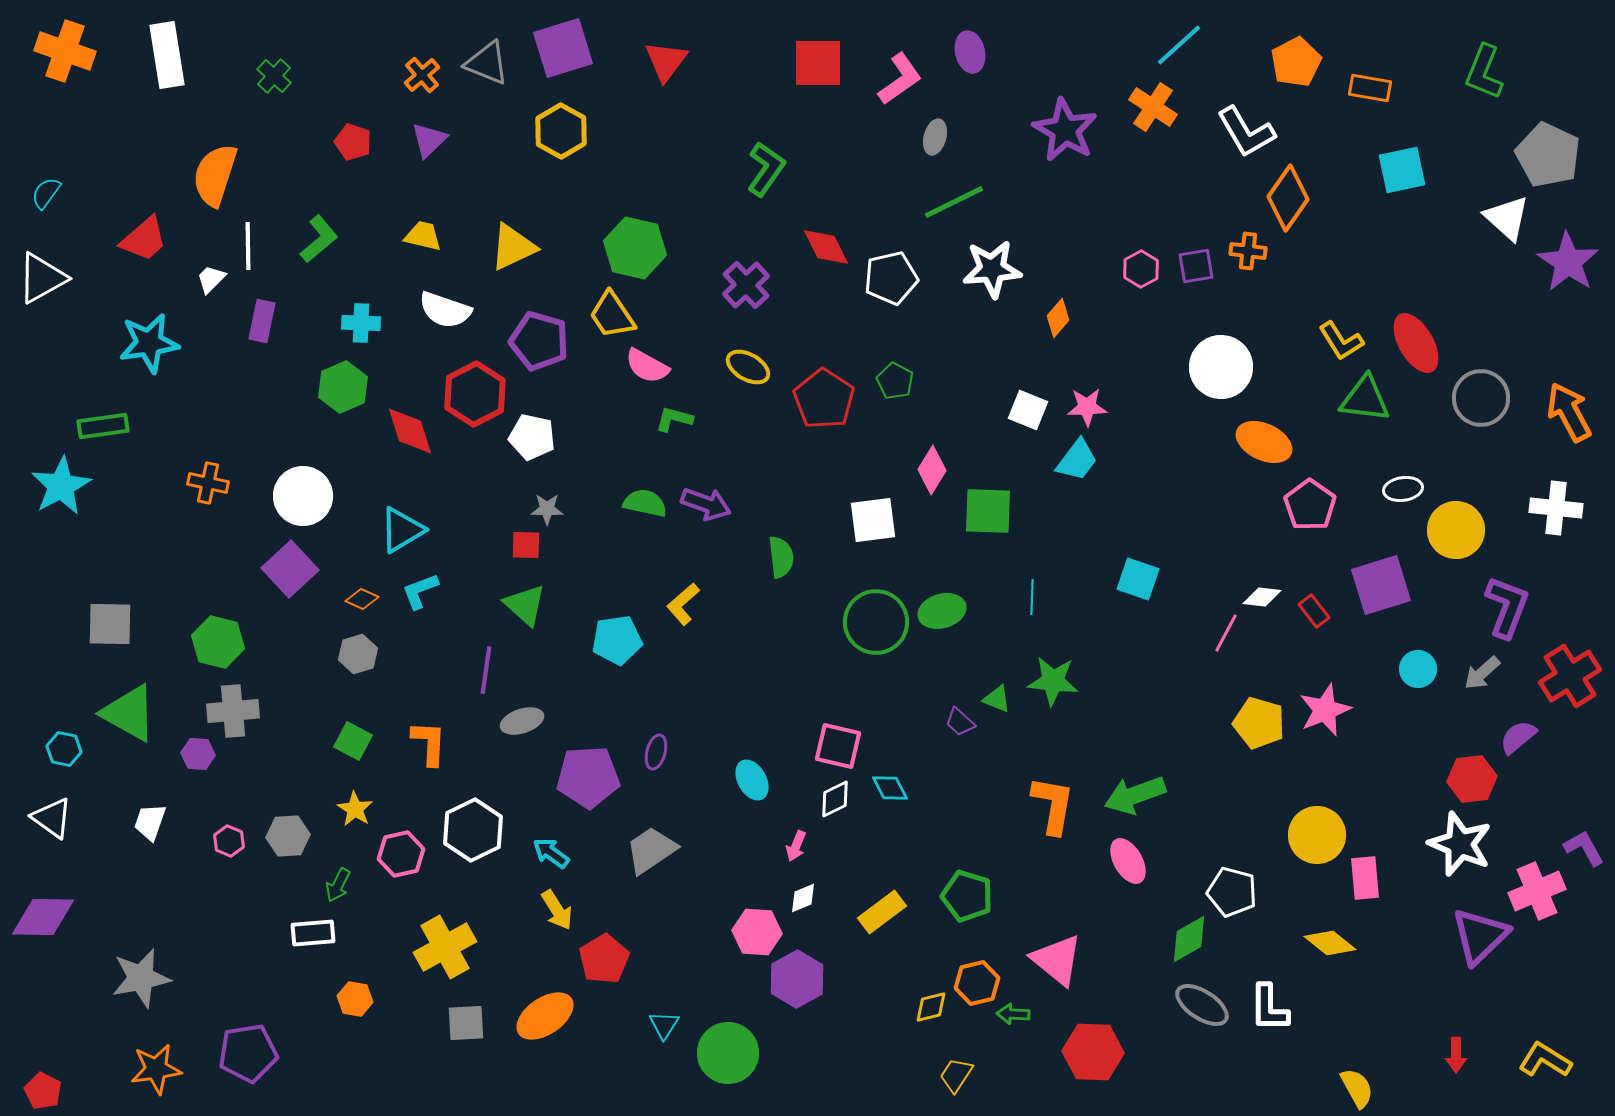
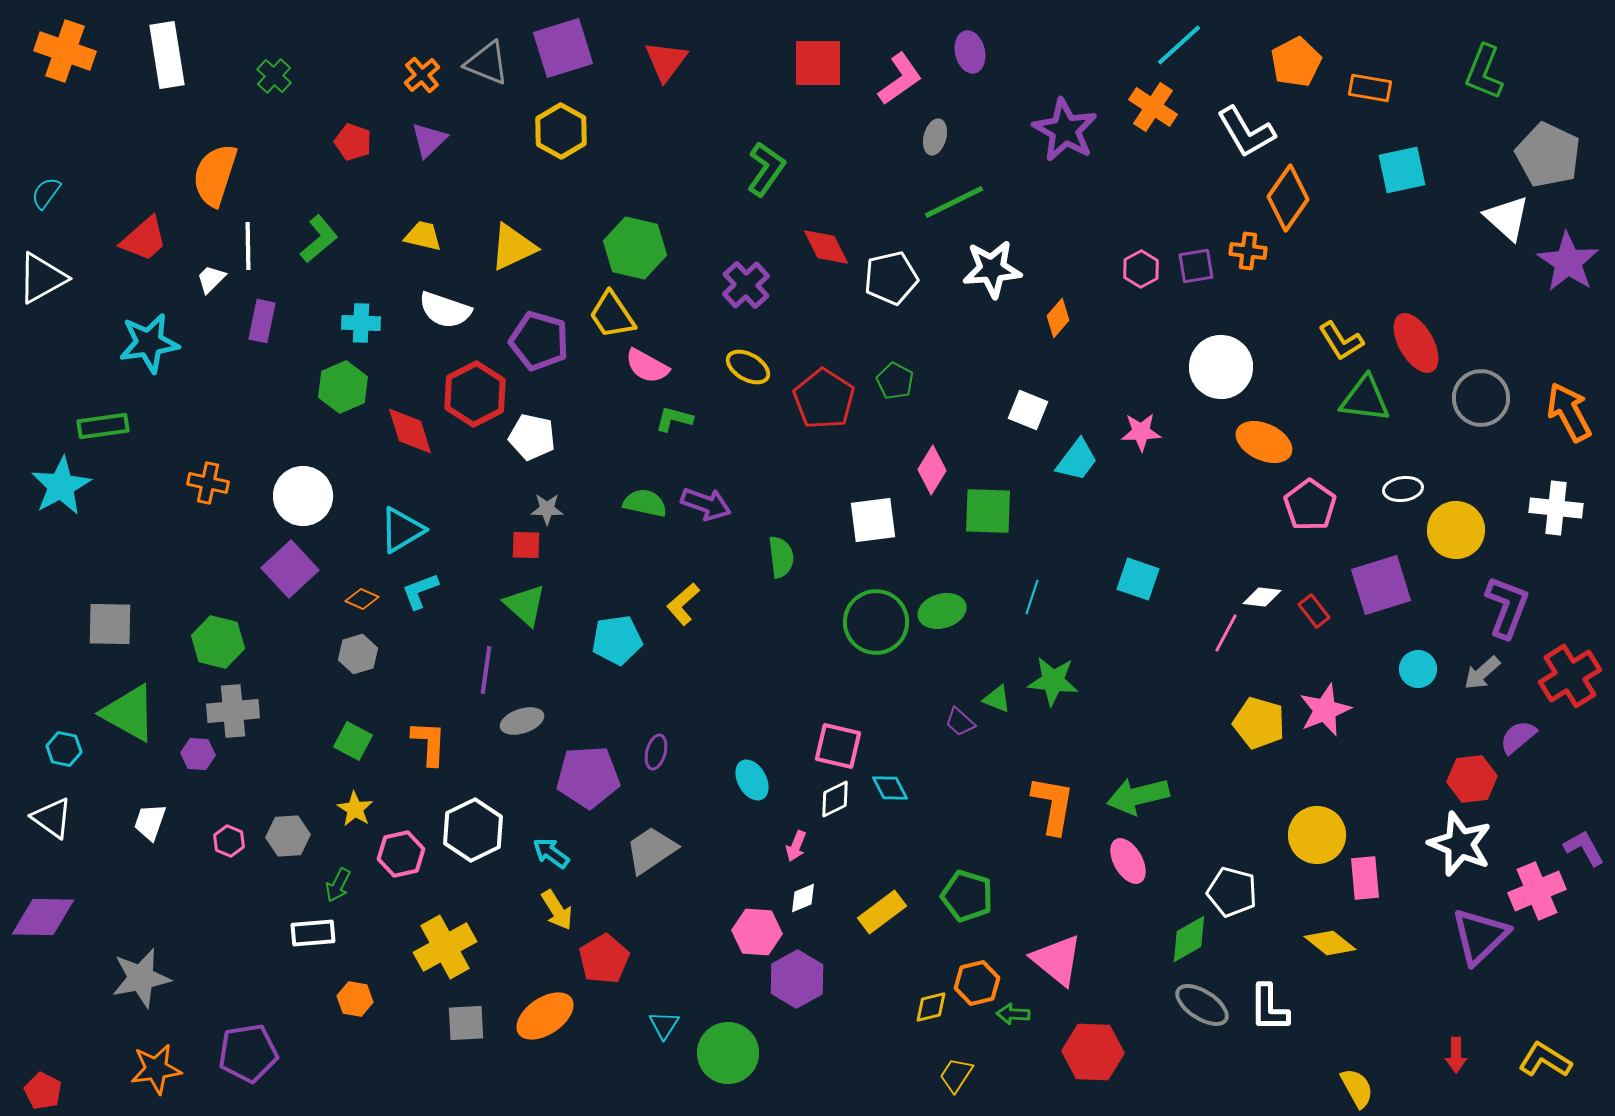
pink star at (1087, 407): moved 54 px right, 25 px down
cyan line at (1032, 597): rotated 16 degrees clockwise
green arrow at (1135, 795): moved 3 px right, 1 px down; rotated 6 degrees clockwise
